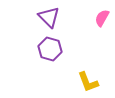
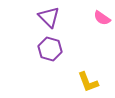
pink semicircle: rotated 84 degrees counterclockwise
